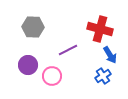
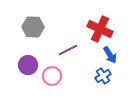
red cross: rotated 10 degrees clockwise
